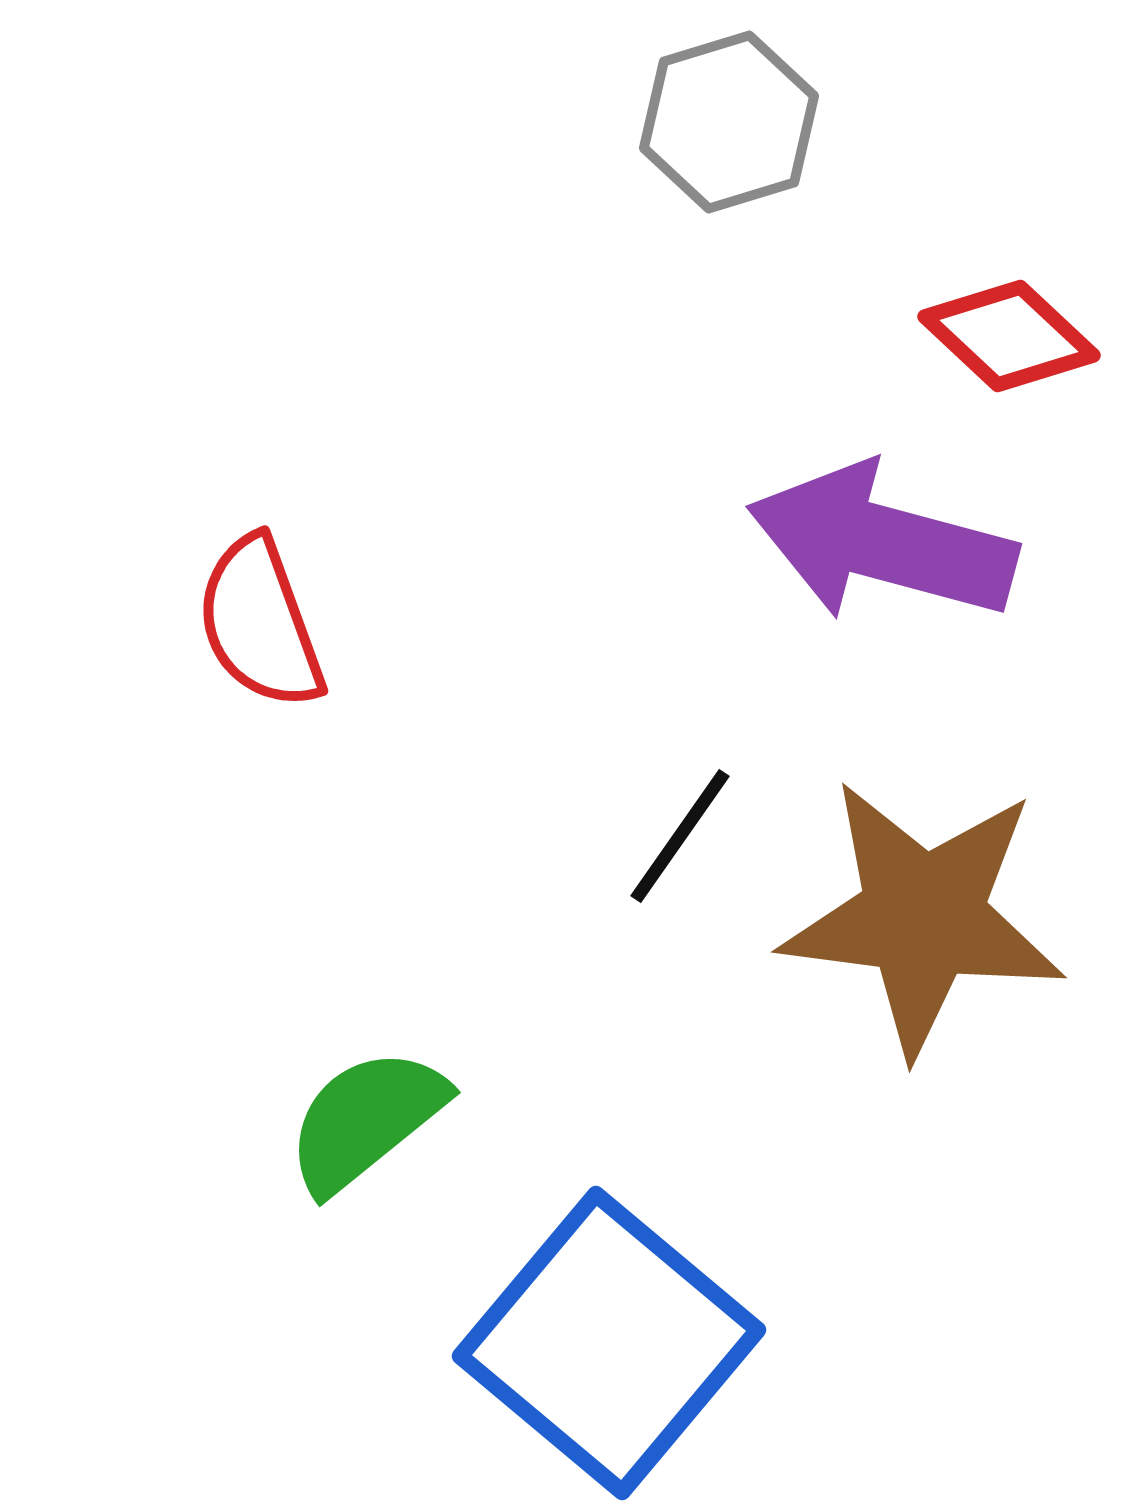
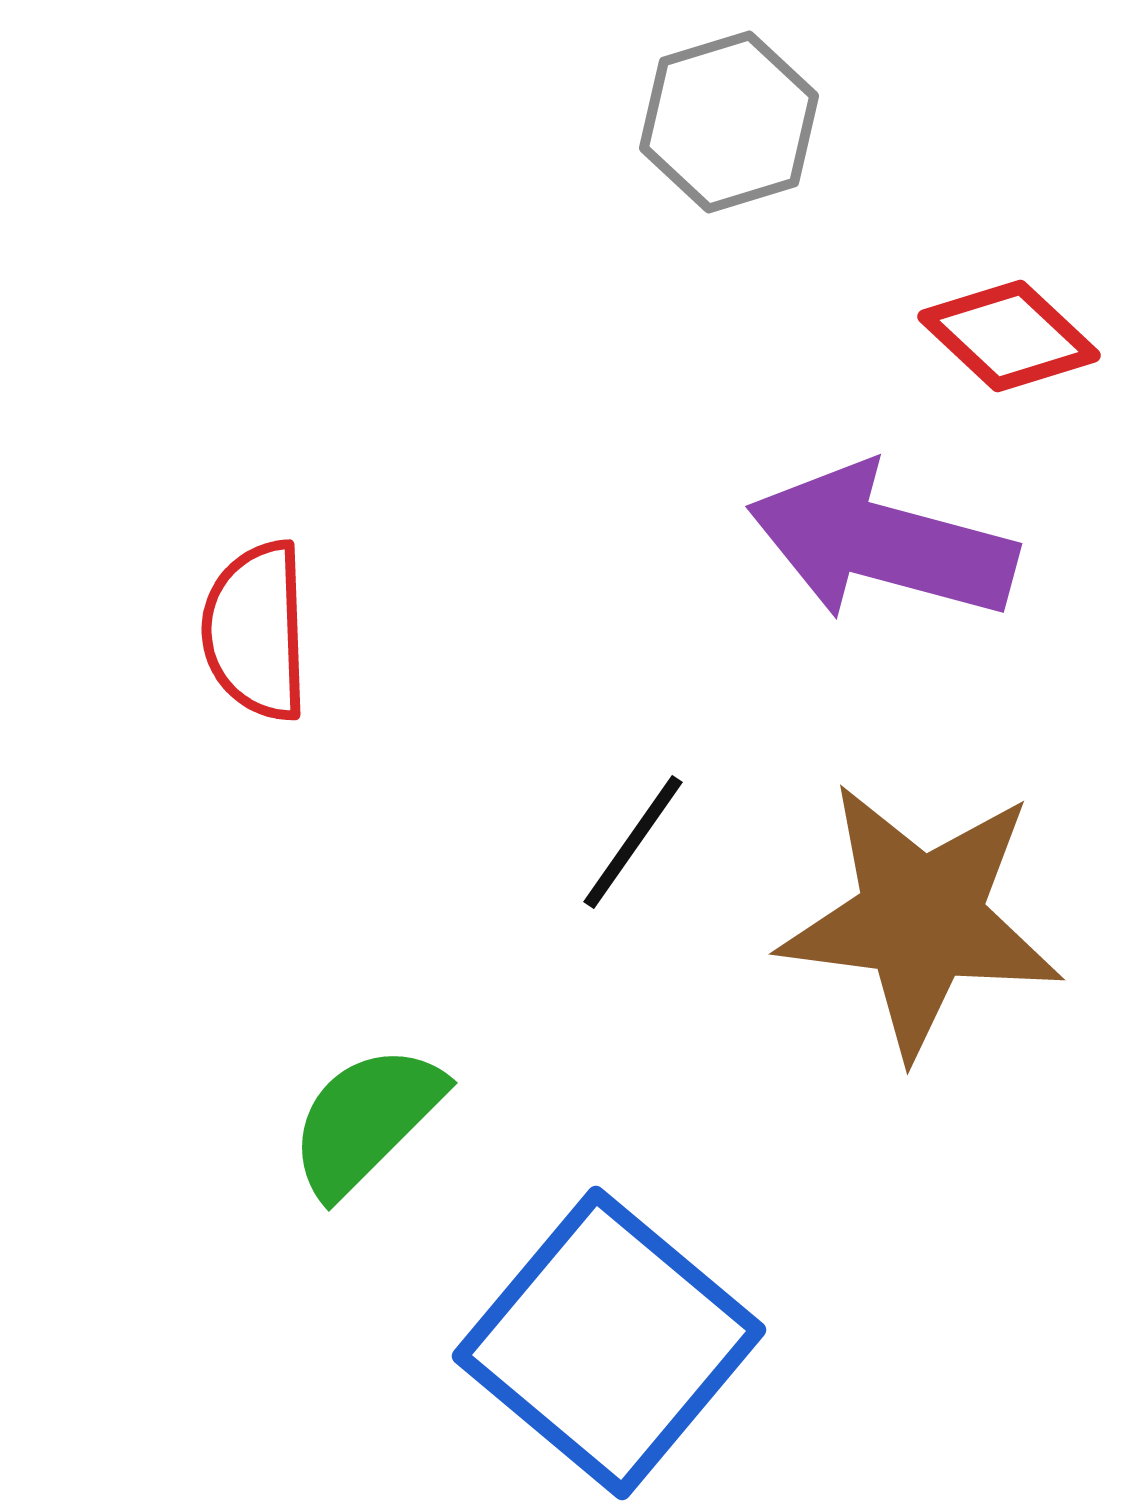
red semicircle: moved 4 px left, 8 px down; rotated 18 degrees clockwise
black line: moved 47 px left, 6 px down
brown star: moved 2 px left, 2 px down
green semicircle: rotated 6 degrees counterclockwise
